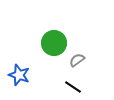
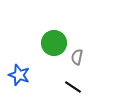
gray semicircle: moved 3 px up; rotated 42 degrees counterclockwise
